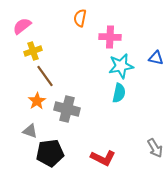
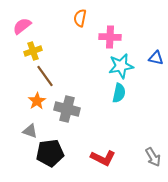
gray arrow: moved 2 px left, 9 px down
